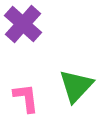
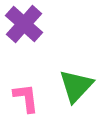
purple cross: moved 1 px right
